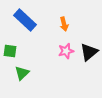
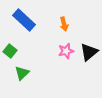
blue rectangle: moved 1 px left
green square: rotated 32 degrees clockwise
